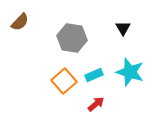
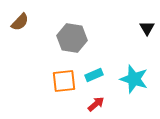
black triangle: moved 24 px right
cyan star: moved 4 px right, 7 px down
orange square: rotated 35 degrees clockwise
